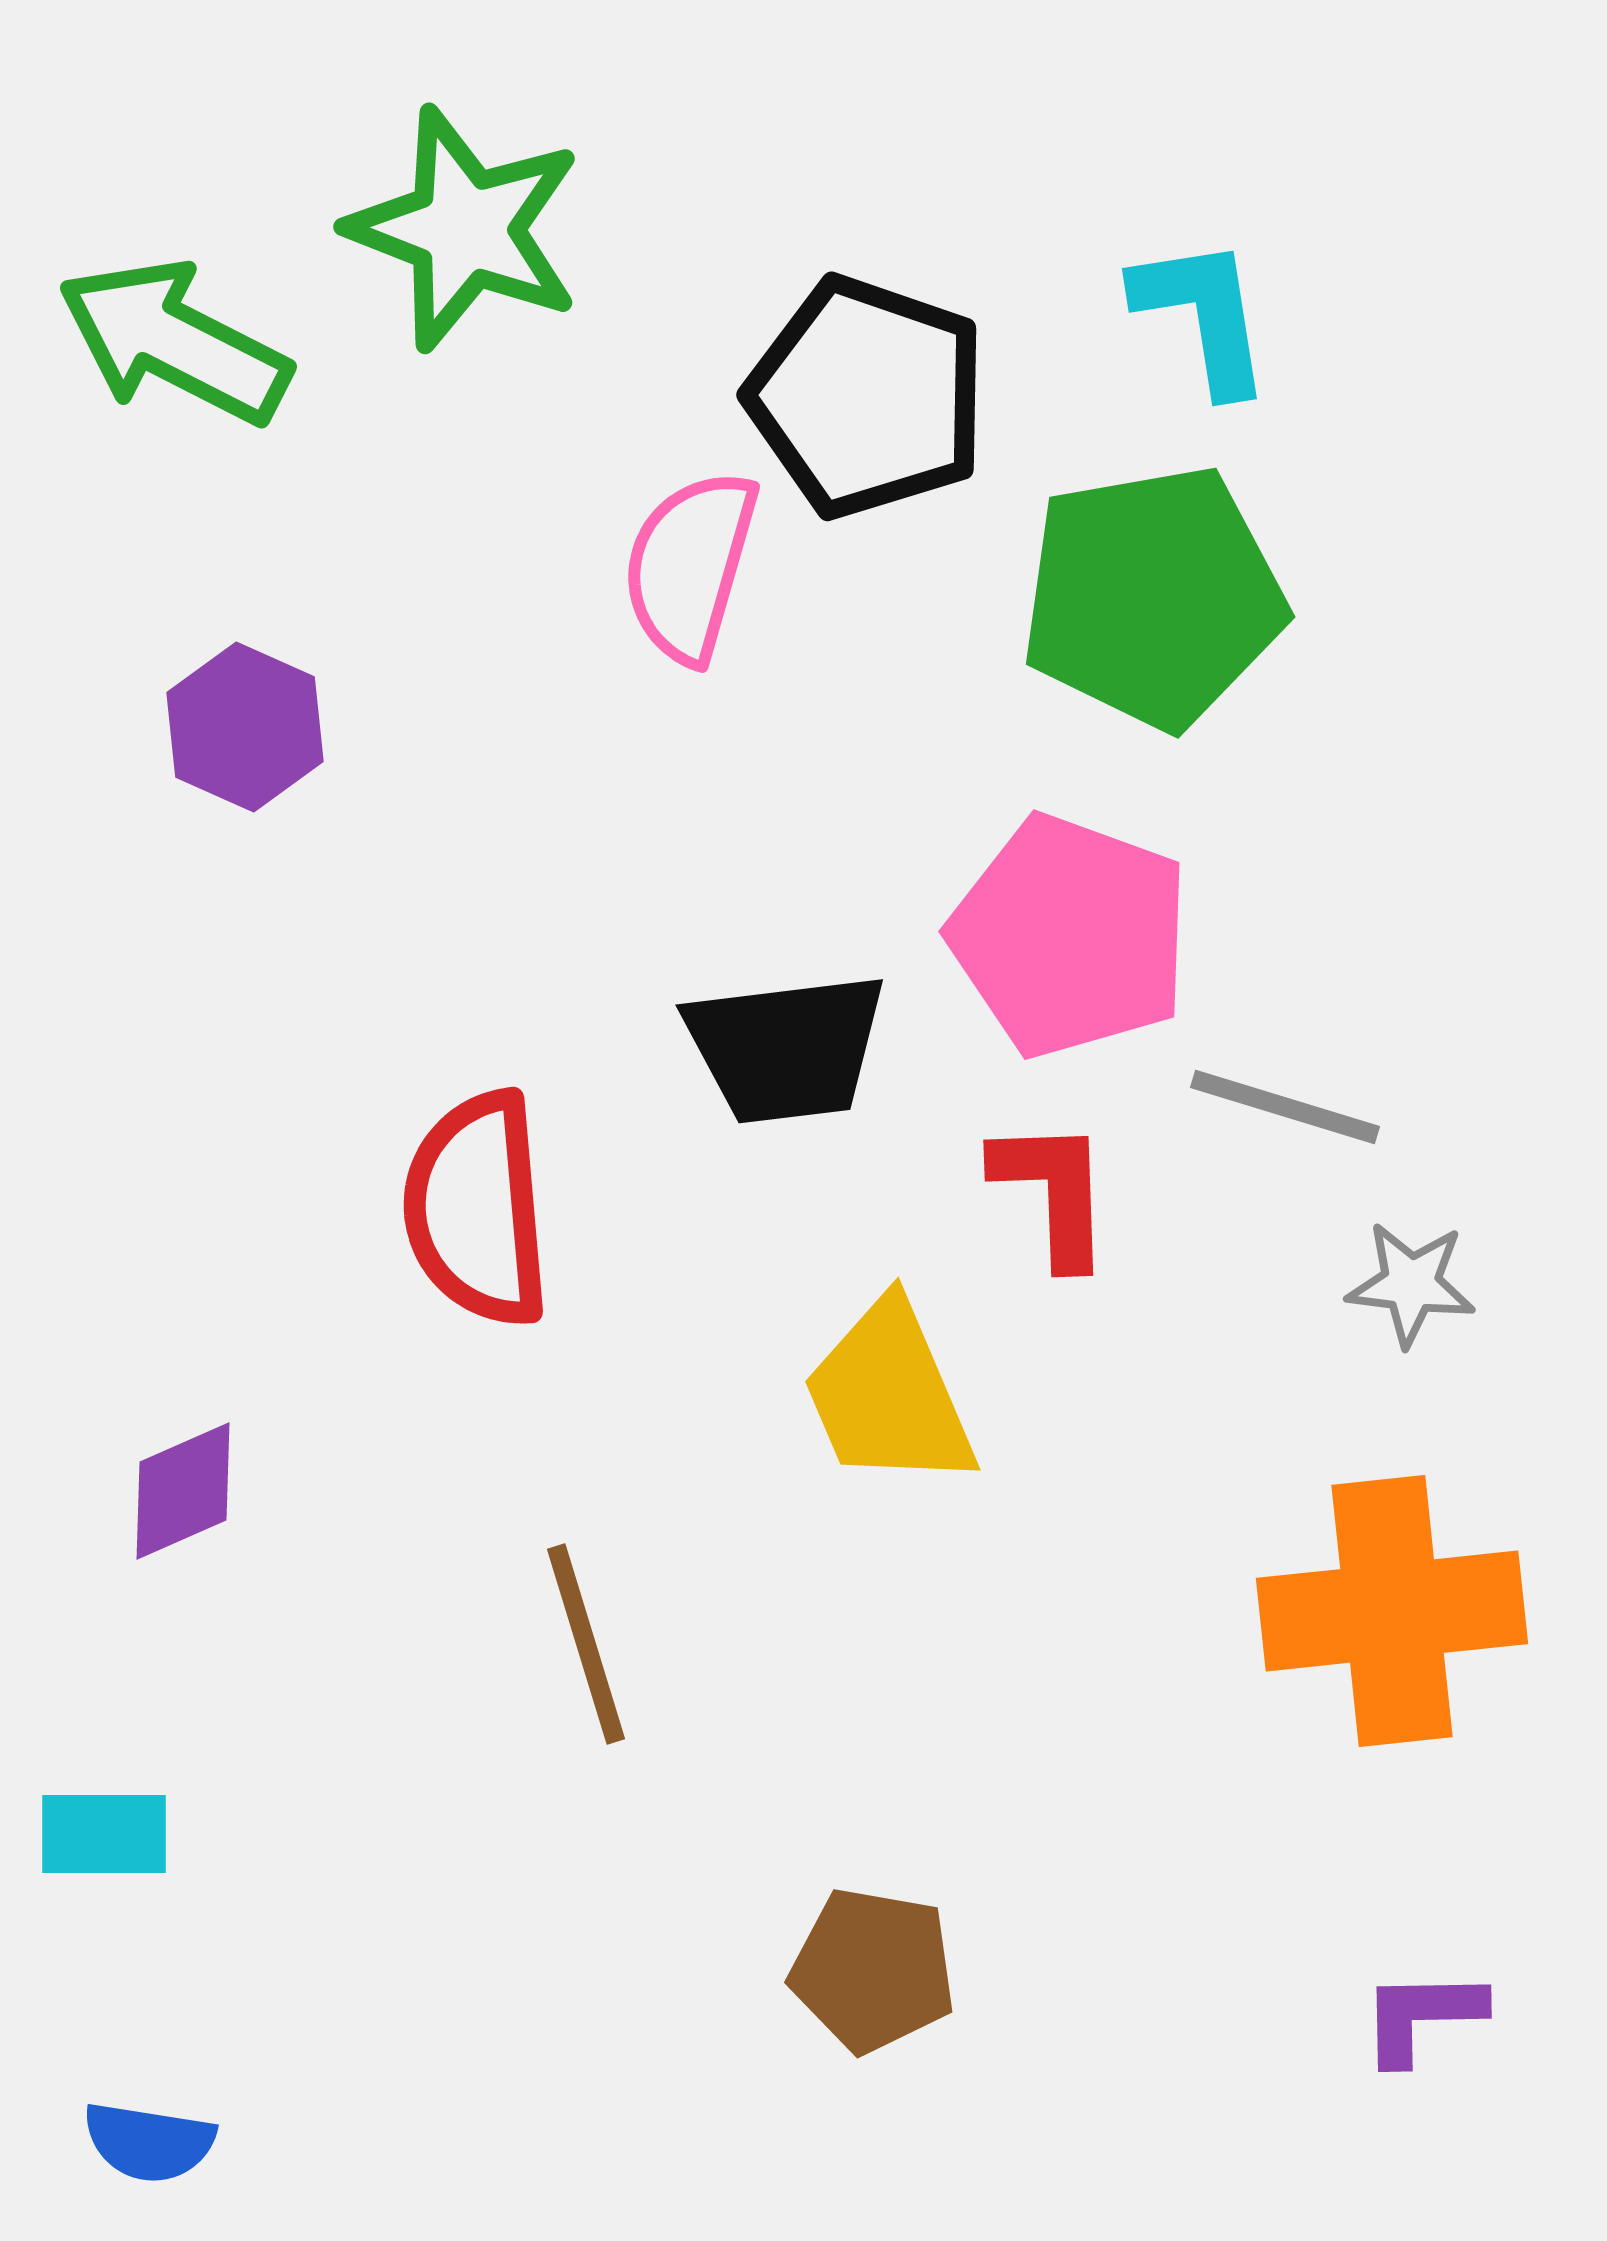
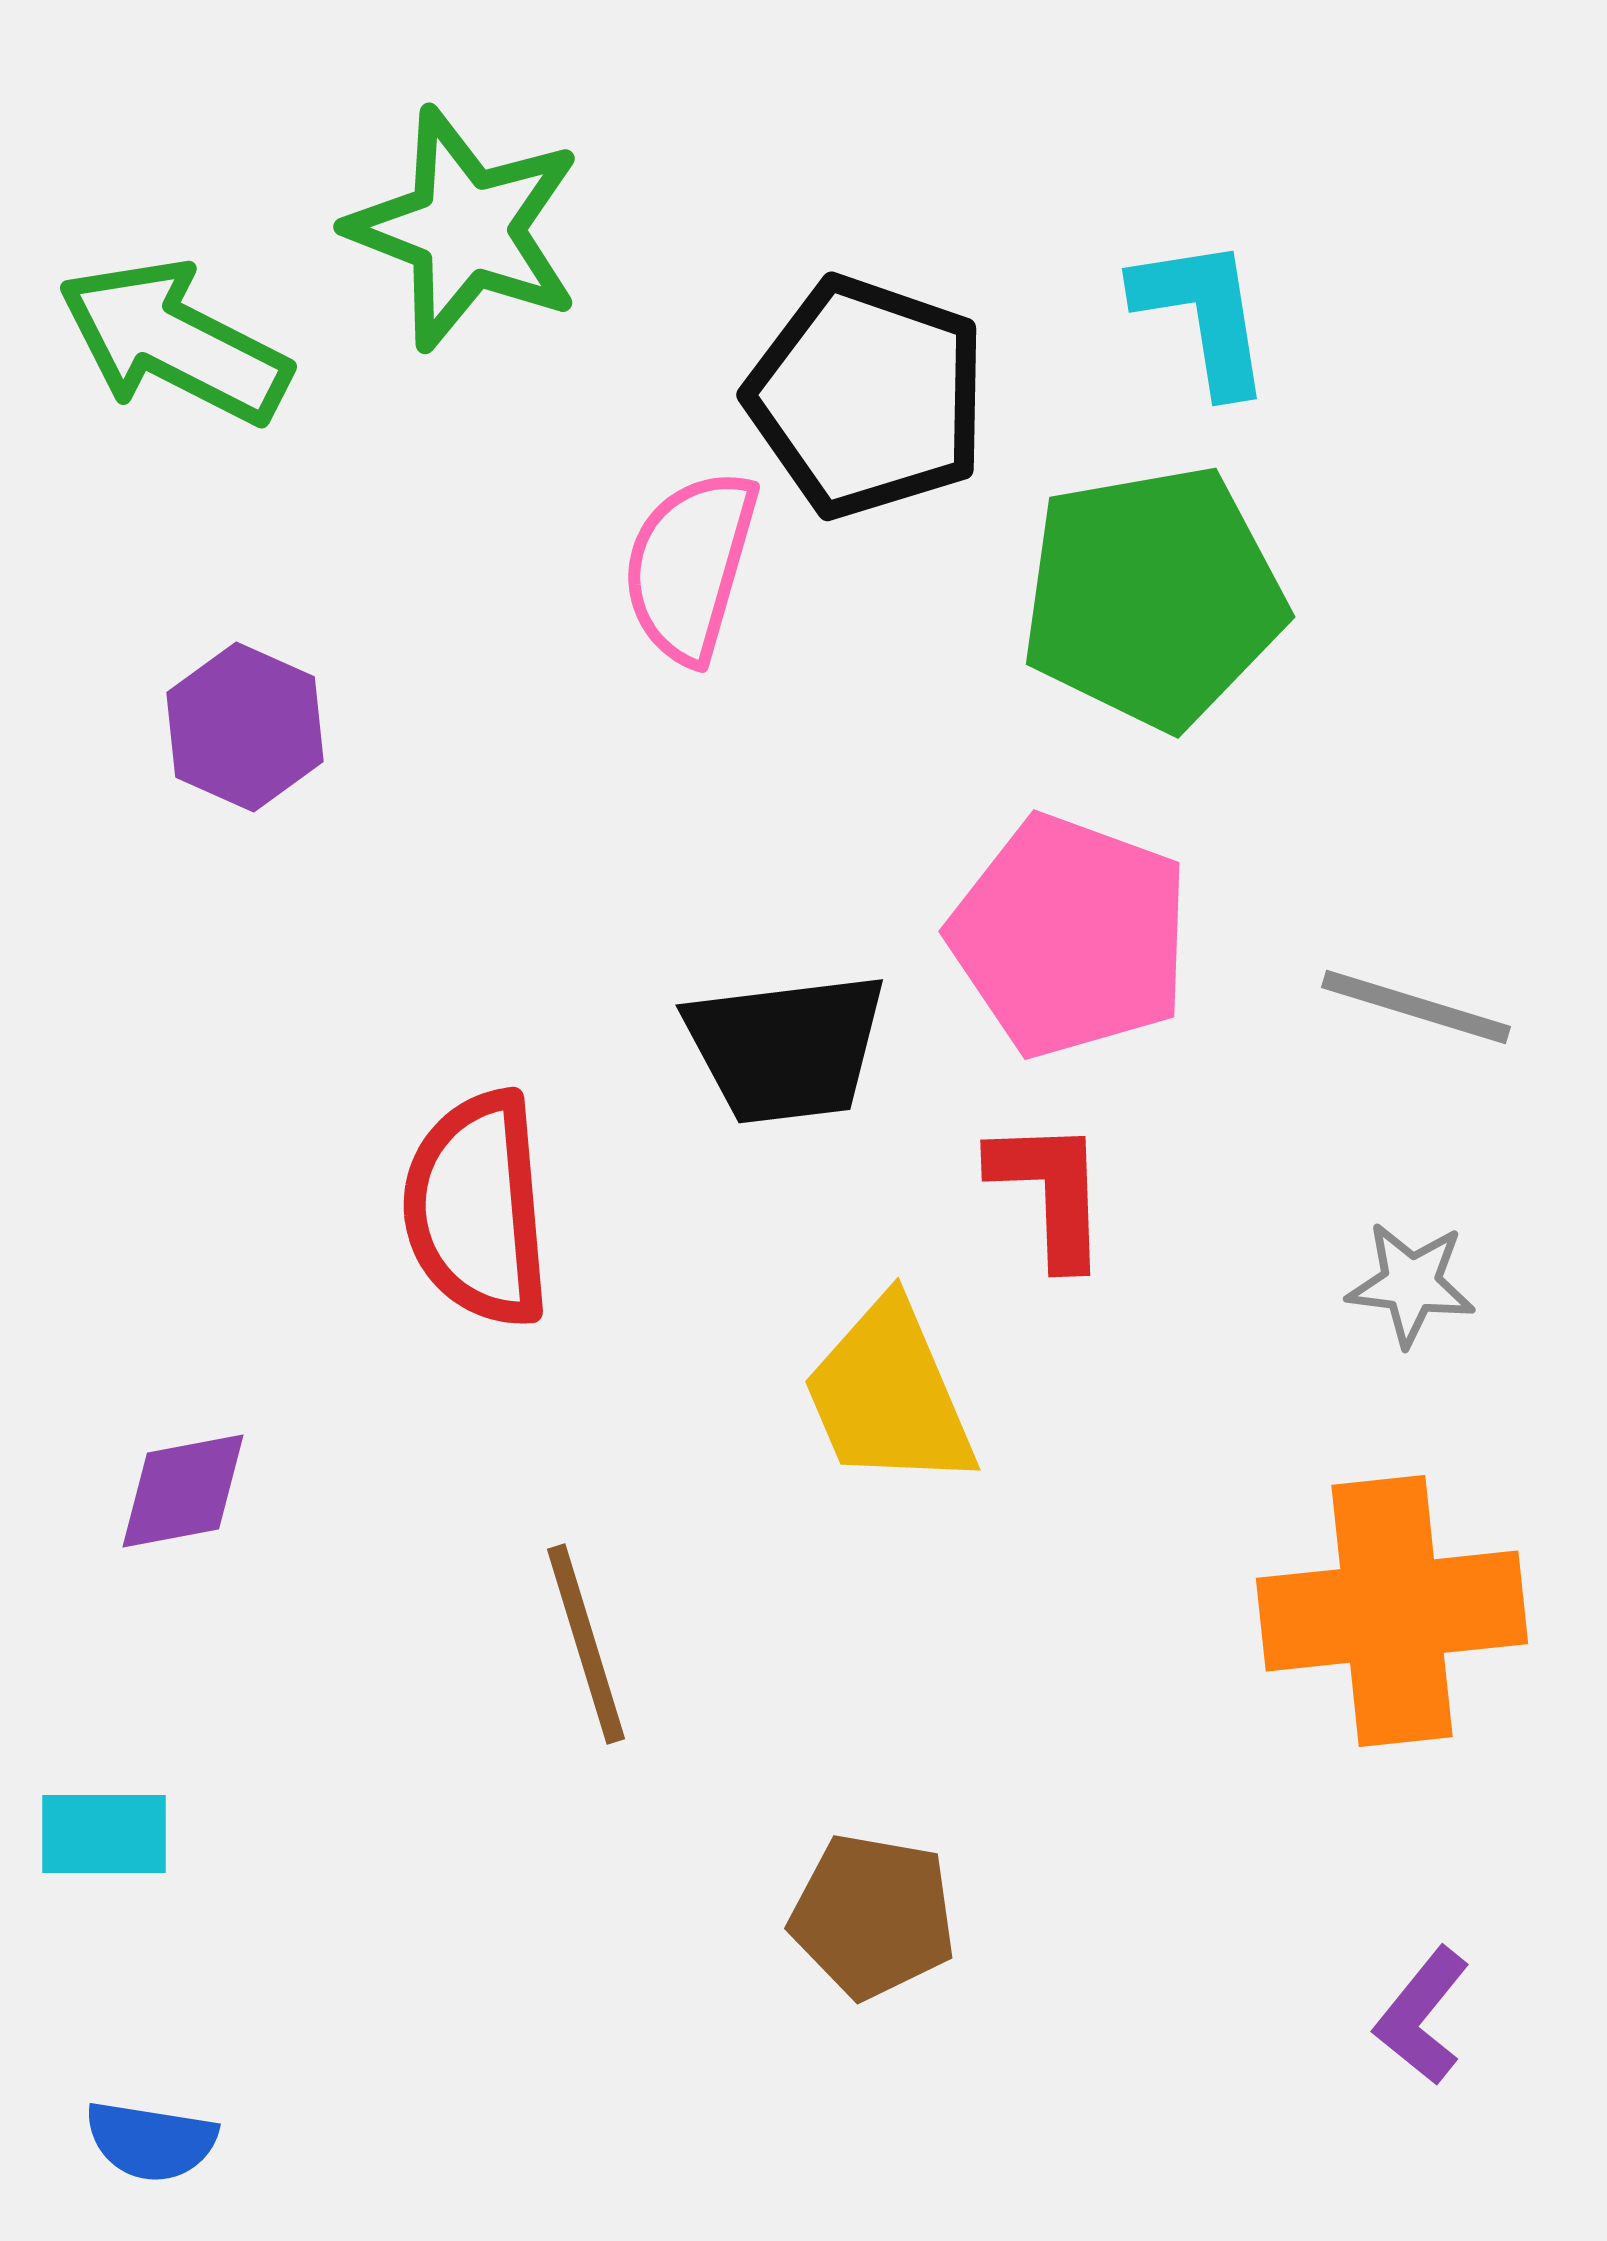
gray line: moved 131 px right, 100 px up
red L-shape: moved 3 px left
purple diamond: rotated 13 degrees clockwise
brown pentagon: moved 54 px up
purple L-shape: rotated 50 degrees counterclockwise
blue semicircle: moved 2 px right, 1 px up
